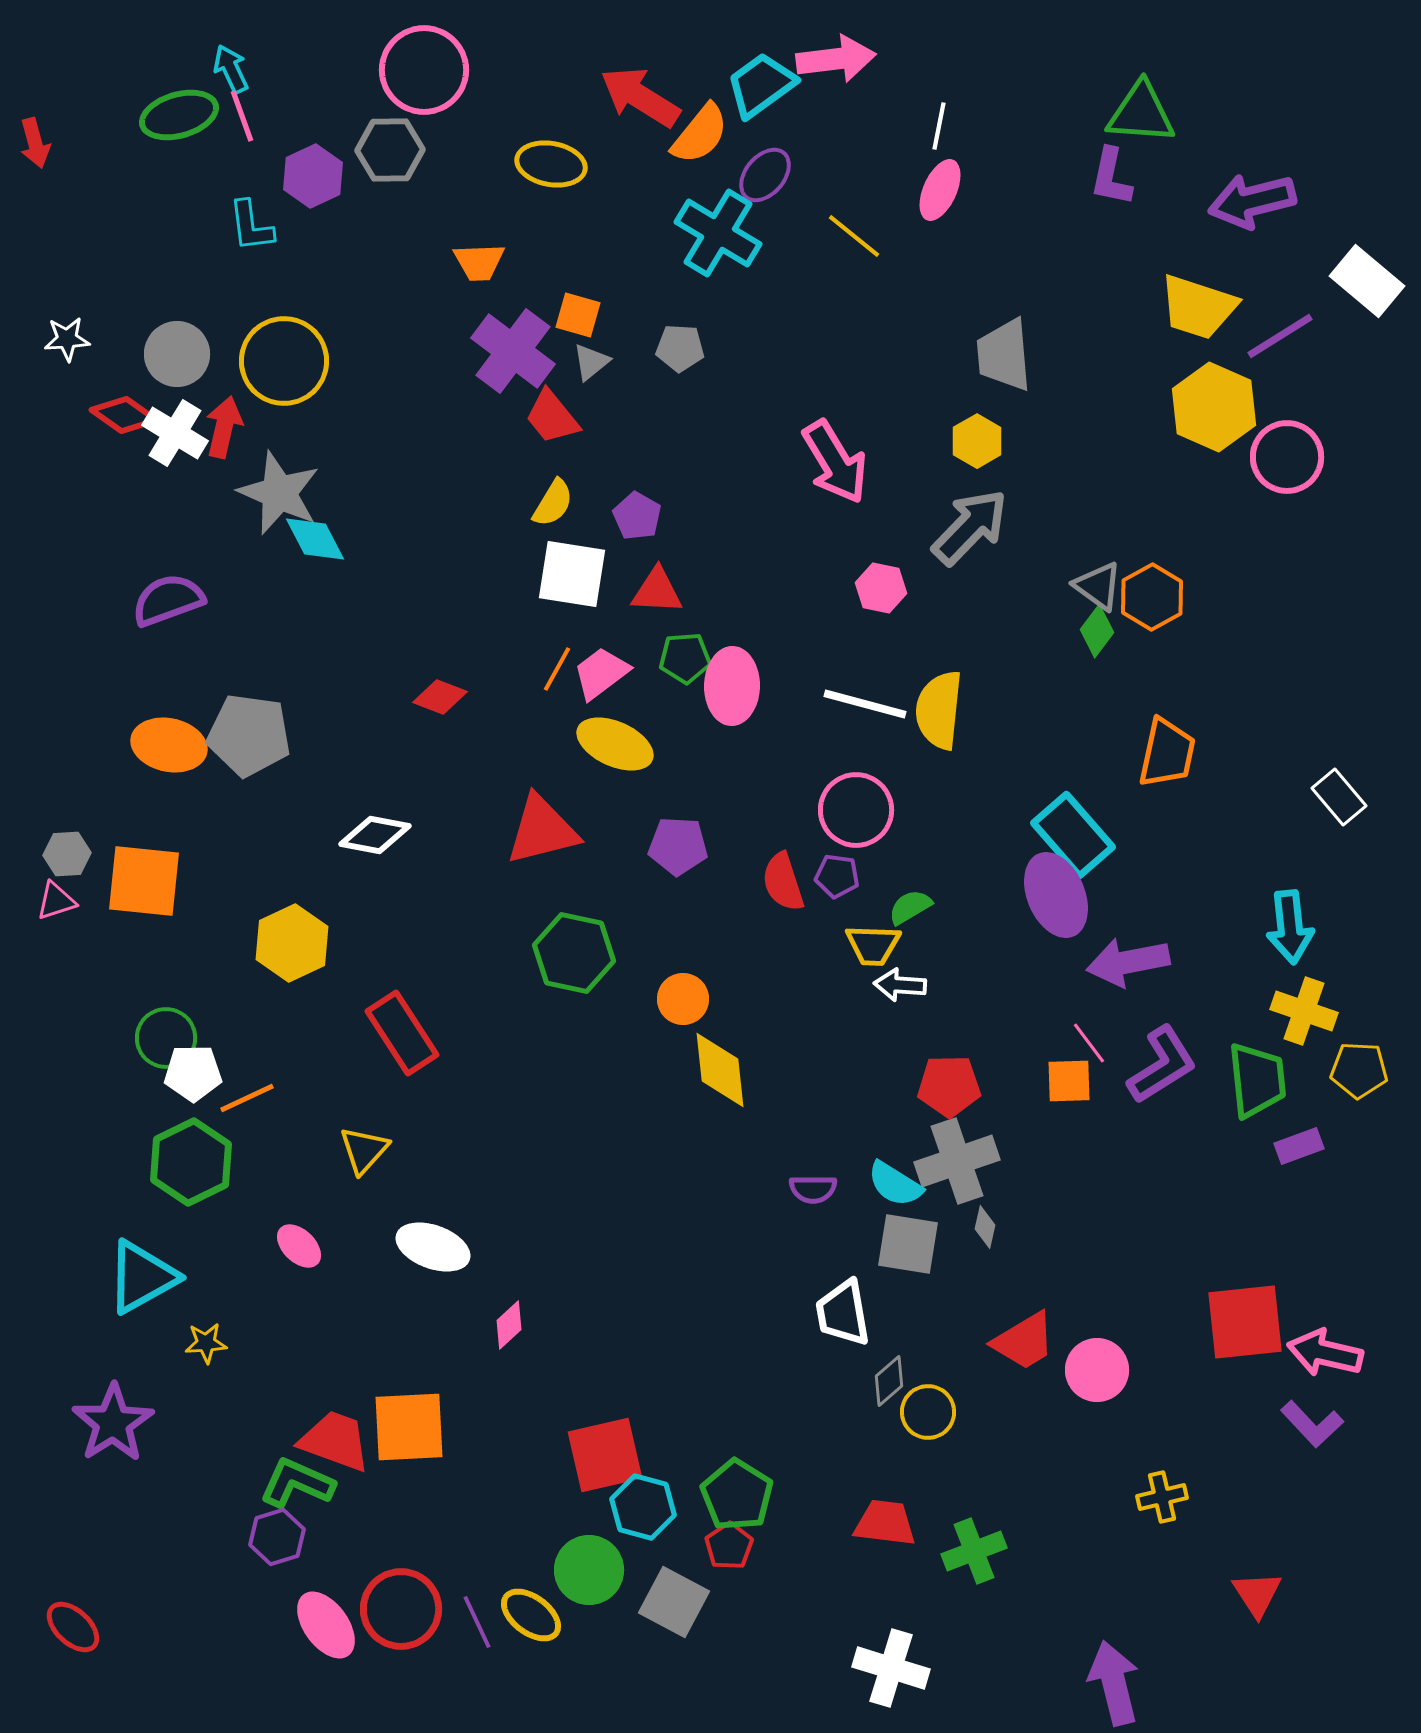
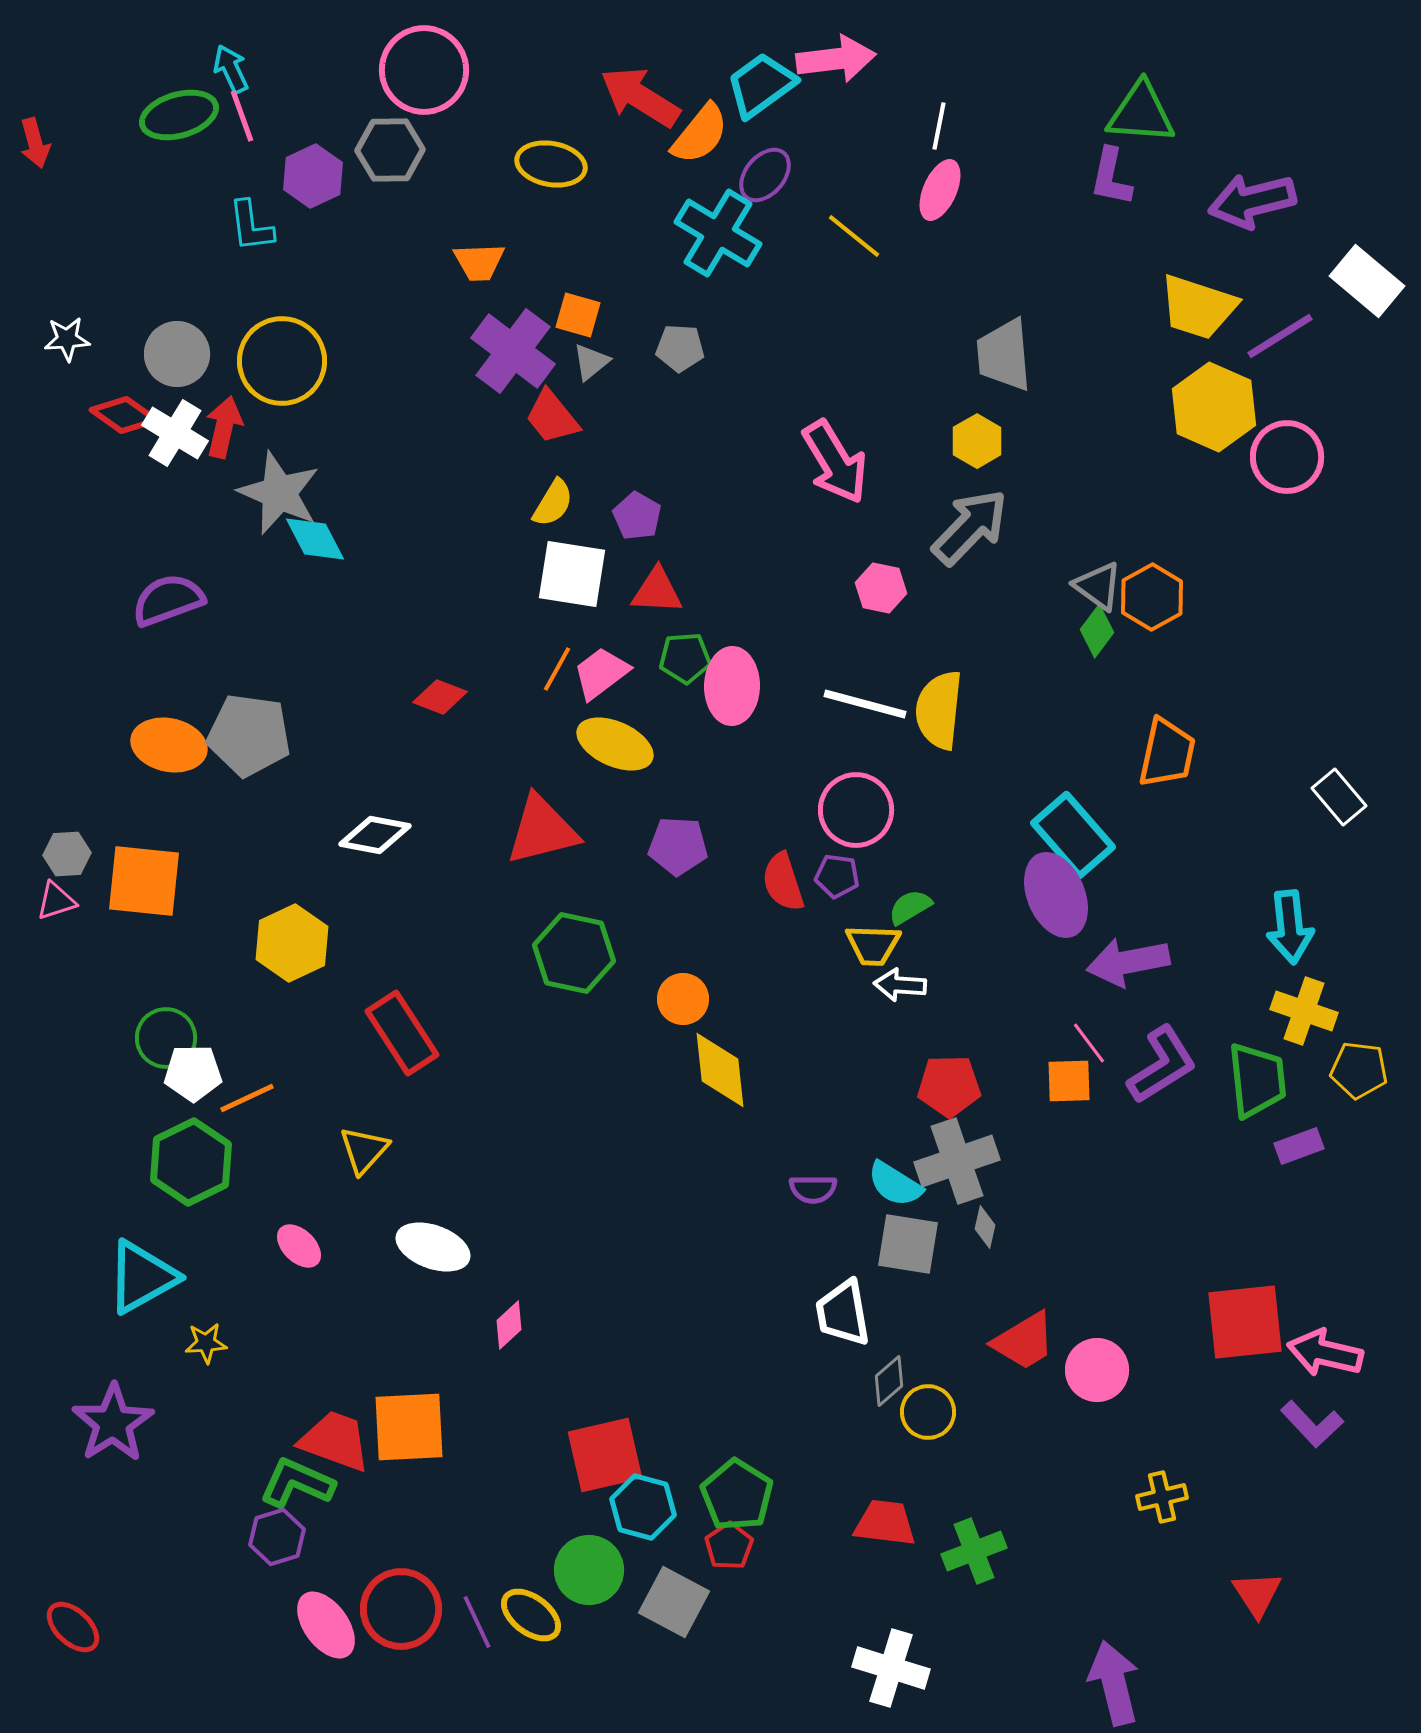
yellow circle at (284, 361): moved 2 px left
yellow pentagon at (1359, 1070): rotated 4 degrees clockwise
